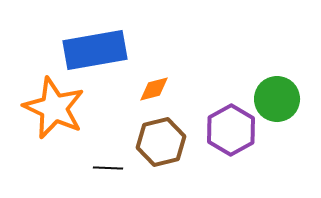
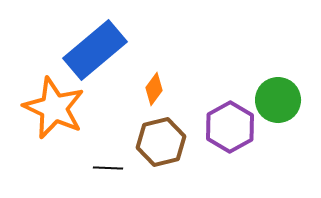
blue rectangle: rotated 30 degrees counterclockwise
orange diamond: rotated 40 degrees counterclockwise
green circle: moved 1 px right, 1 px down
purple hexagon: moved 1 px left, 3 px up
